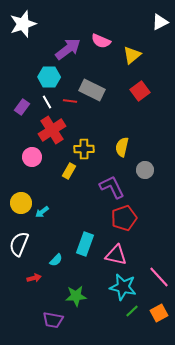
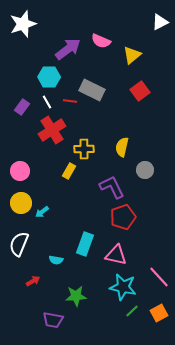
pink circle: moved 12 px left, 14 px down
red pentagon: moved 1 px left, 1 px up
cyan semicircle: rotated 56 degrees clockwise
red arrow: moved 1 px left, 3 px down; rotated 16 degrees counterclockwise
